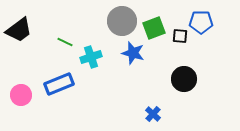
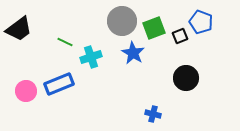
blue pentagon: rotated 20 degrees clockwise
black trapezoid: moved 1 px up
black square: rotated 28 degrees counterclockwise
blue star: rotated 15 degrees clockwise
black circle: moved 2 px right, 1 px up
pink circle: moved 5 px right, 4 px up
blue cross: rotated 28 degrees counterclockwise
